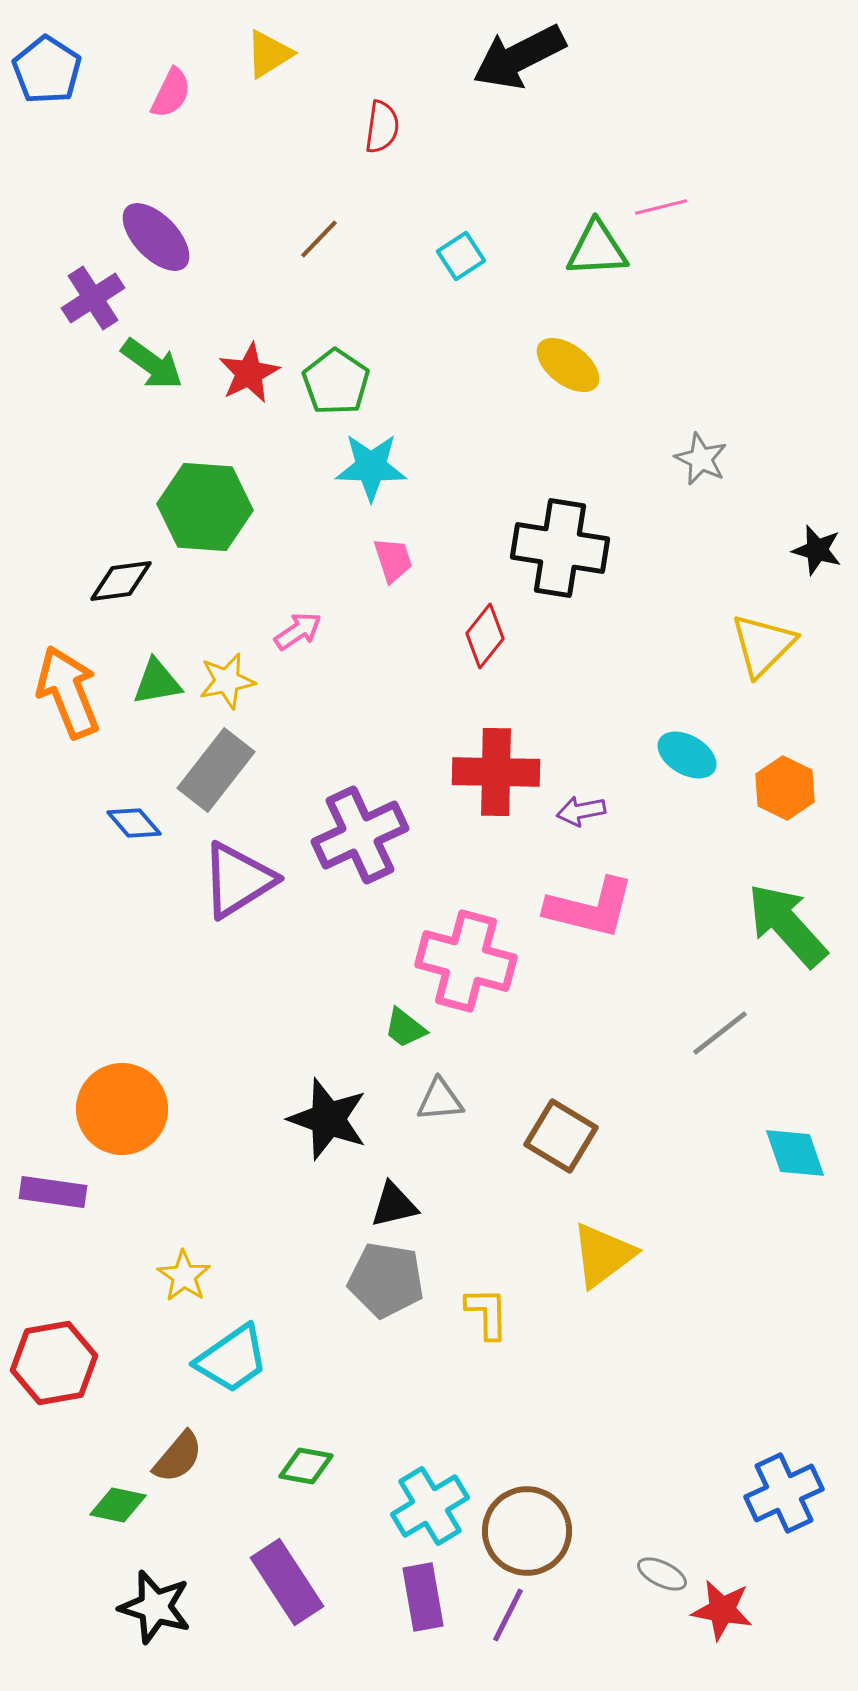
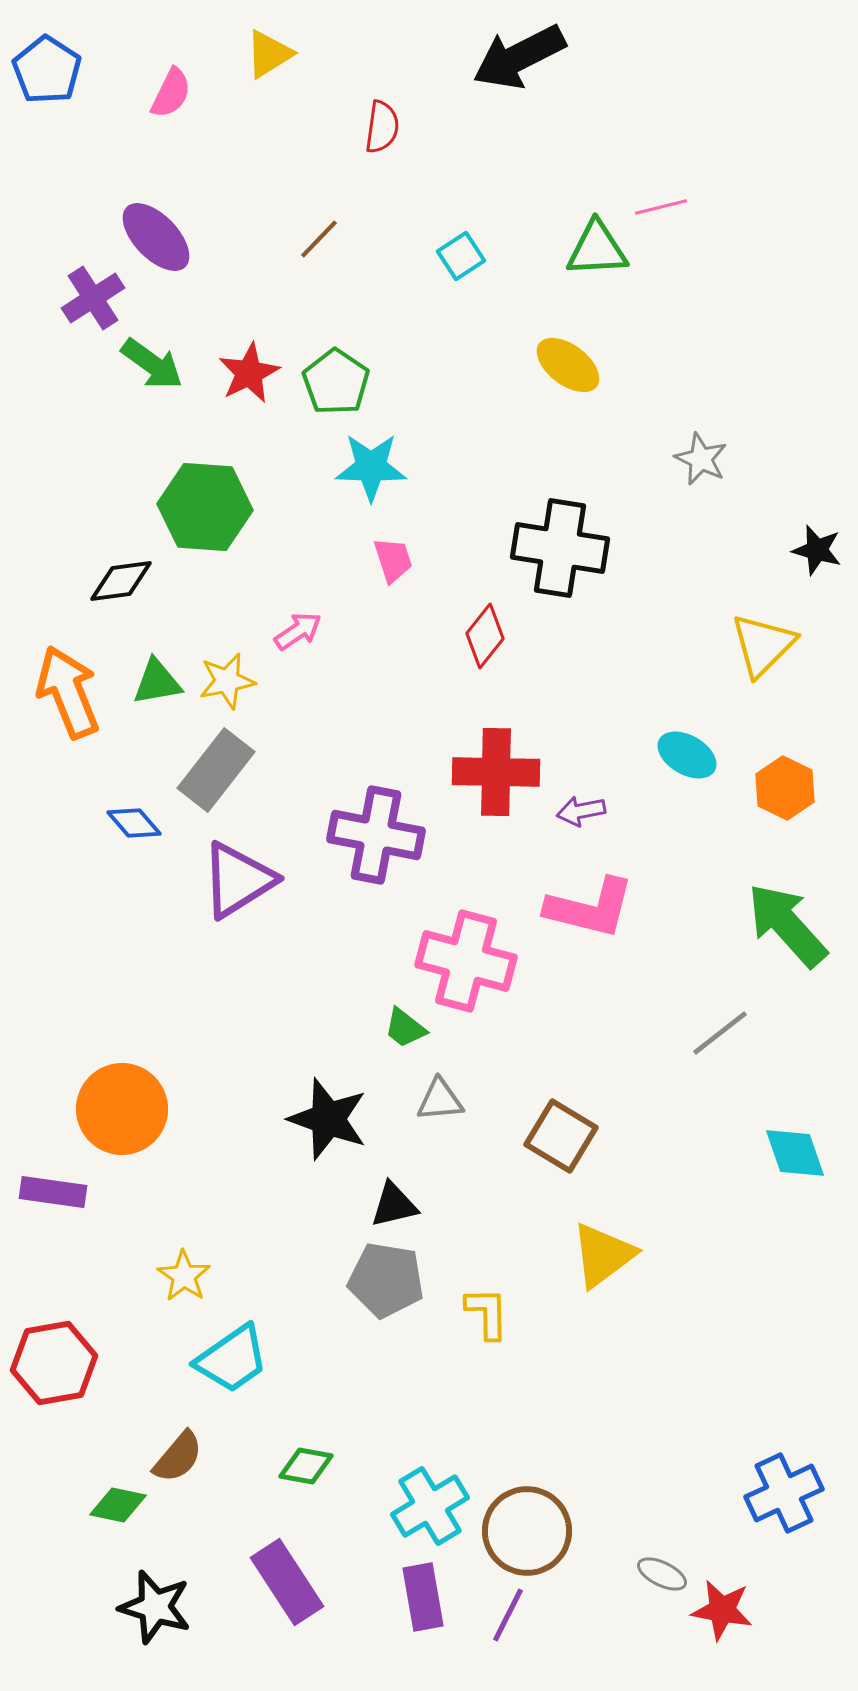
purple cross at (360, 835): moved 16 px right; rotated 36 degrees clockwise
